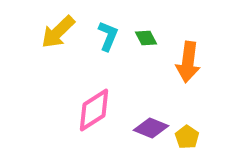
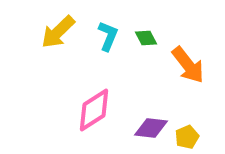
orange arrow: moved 3 px down; rotated 45 degrees counterclockwise
purple diamond: rotated 16 degrees counterclockwise
yellow pentagon: rotated 15 degrees clockwise
